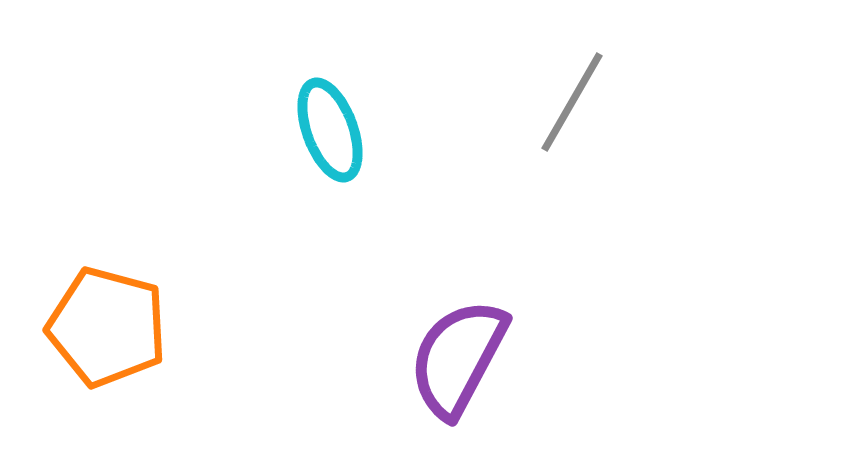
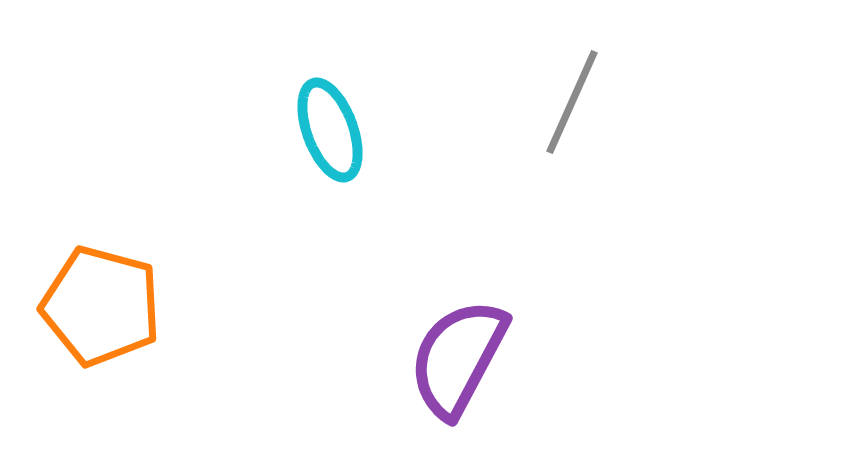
gray line: rotated 6 degrees counterclockwise
orange pentagon: moved 6 px left, 21 px up
